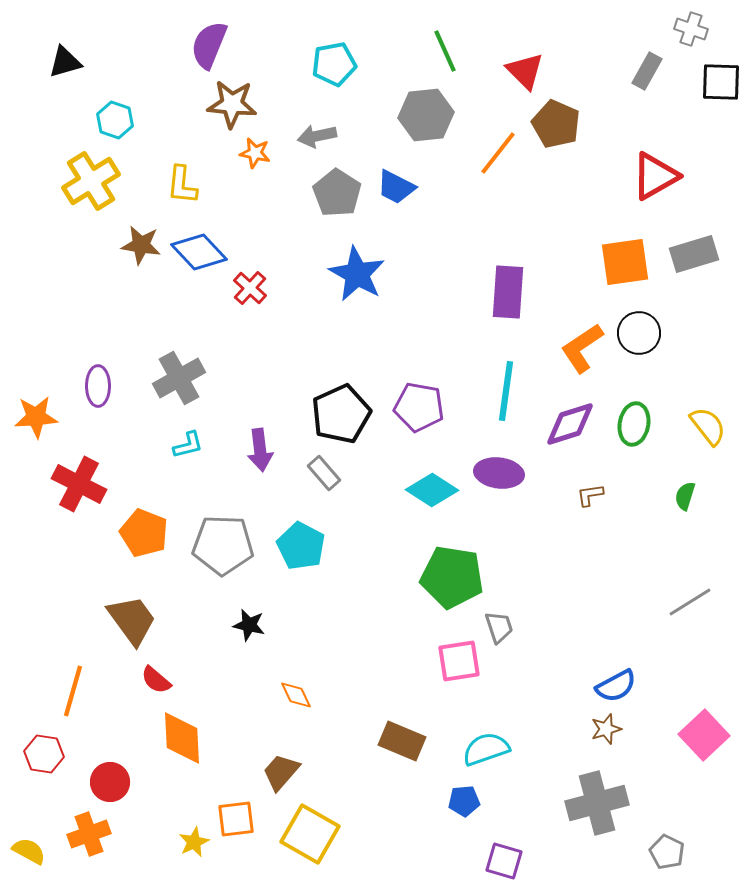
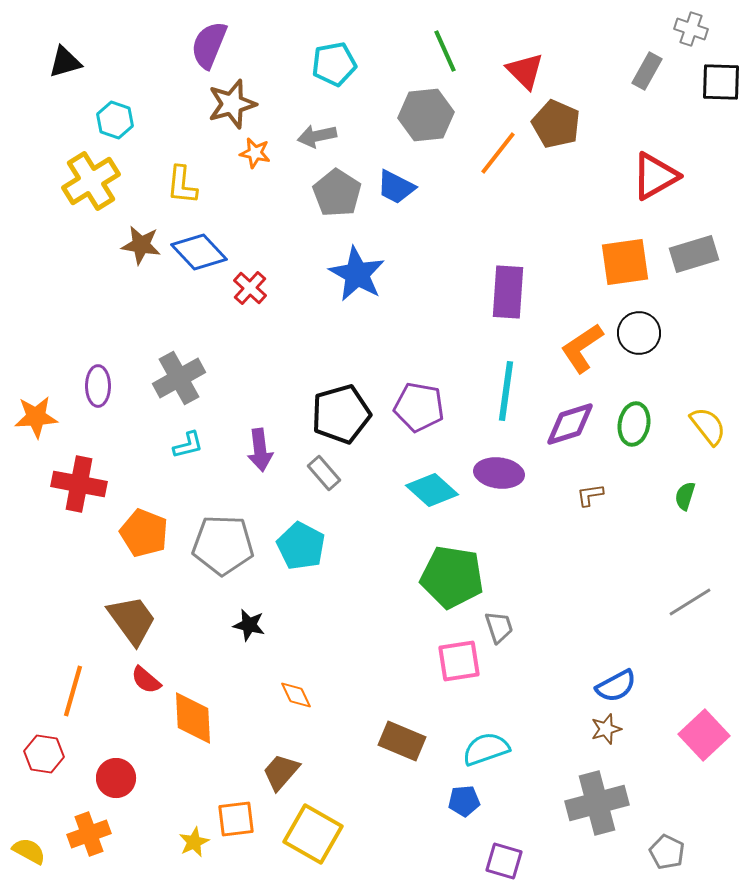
brown star at (232, 104): rotated 21 degrees counterclockwise
black pentagon at (341, 414): rotated 8 degrees clockwise
red cross at (79, 484): rotated 16 degrees counterclockwise
cyan diamond at (432, 490): rotated 9 degrees clockwise
red semicircle at (156, 680): moved 10 px left
orange diamond at (182, 738): moved 11 px right, 20 px up
red circle at (110, 782): moved 6 px right, 4 px up
yellow square at (310, 834): moved 3 px right
